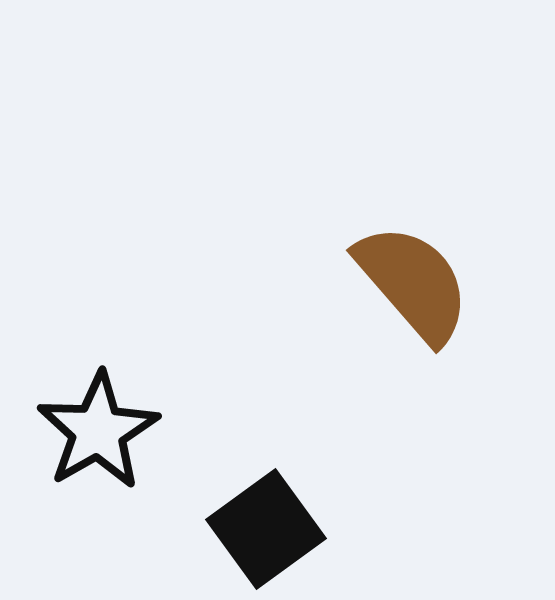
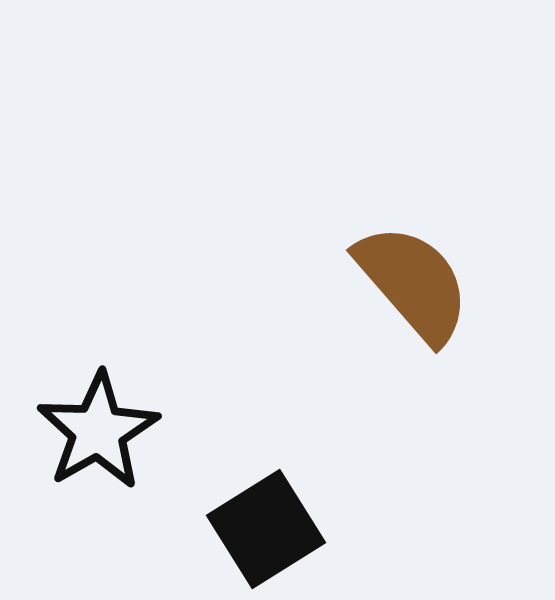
black square: rotated 4 degrees clockwise
